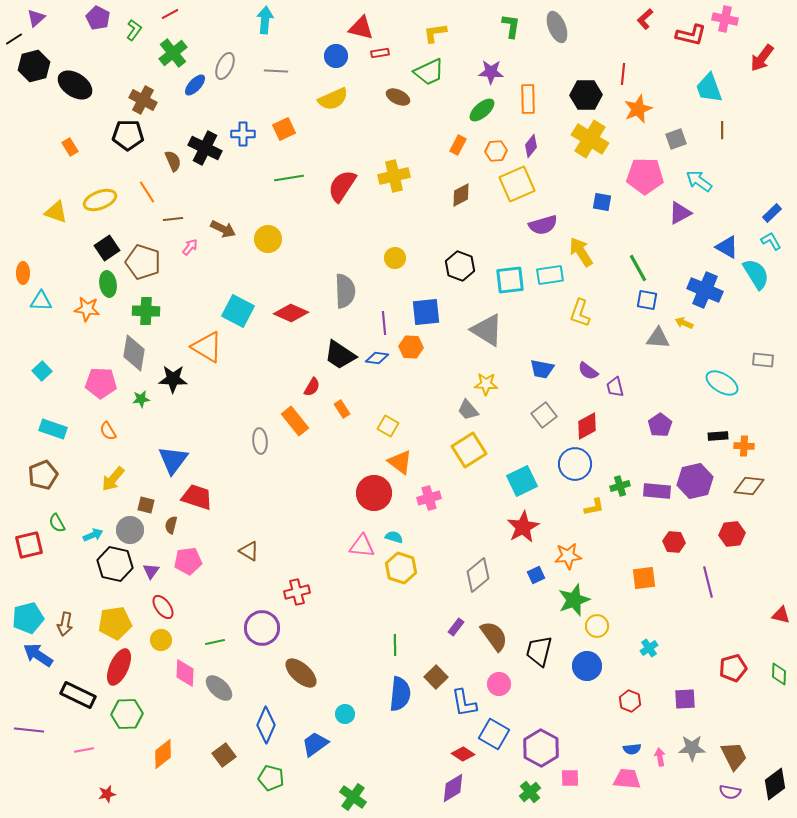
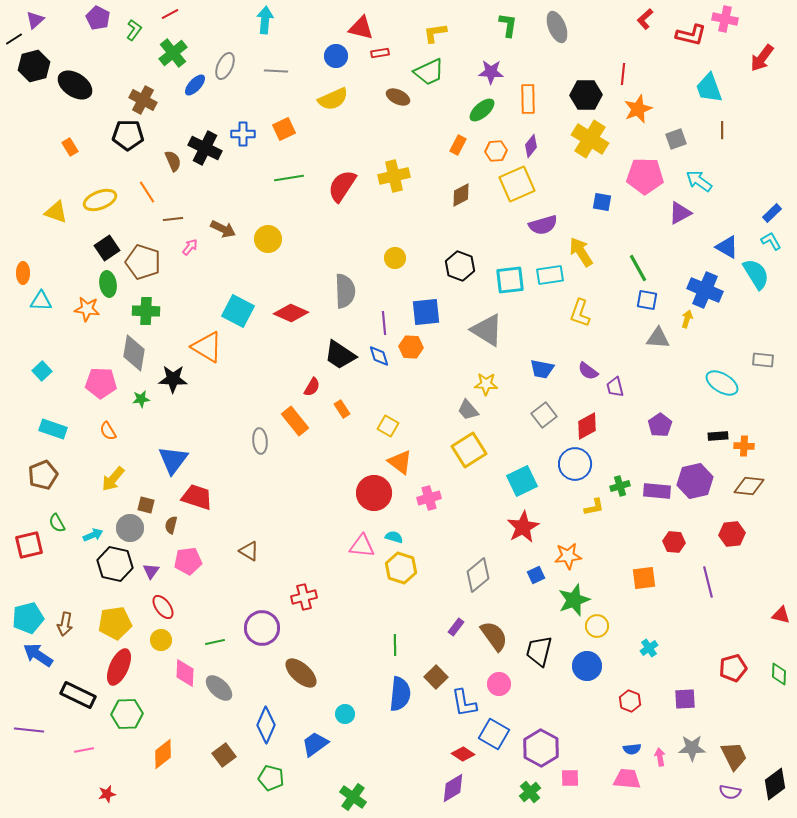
purple triangle at (36, 18): moved 1 px left, 2 px down
green L-shape at (511, 26): moved 3 px left, 1 px up
yellow arrow at (684, 323): moved 3 px right, 4 px up; rotated 84 degrees clockwise
blue diamond at (377, 358): moved 2 px right, 2 px up; rotated 65 degrees clockwise
gray circle at (130, 530): moved 2 px up
red cross at (297, 592): moved 7 px right, 5 px down
